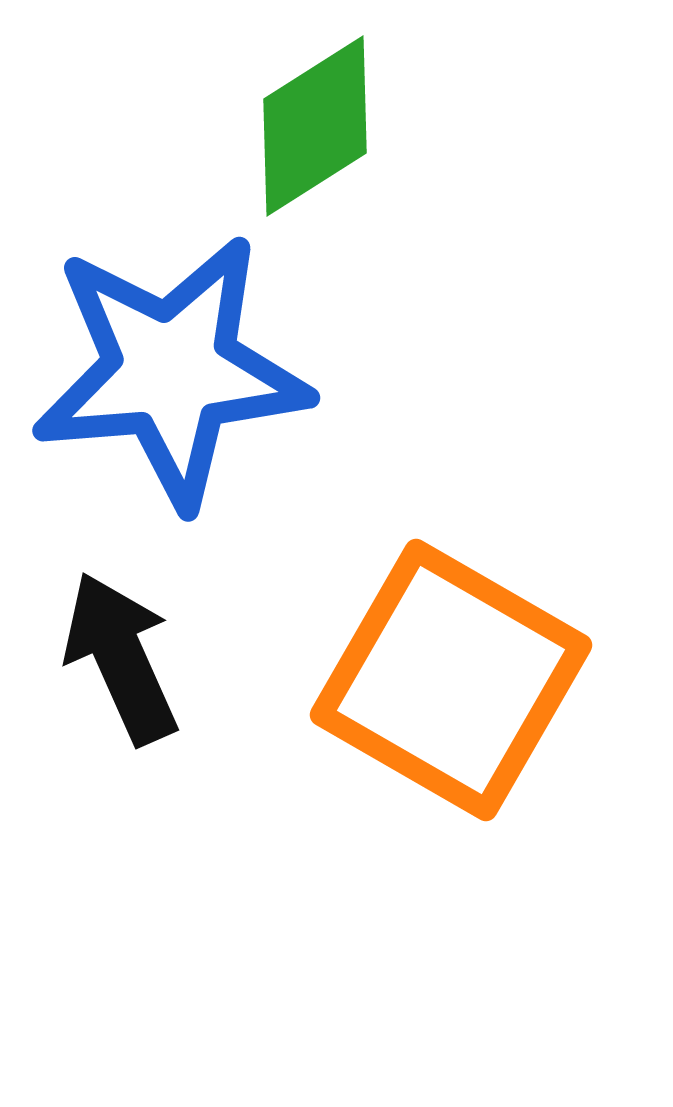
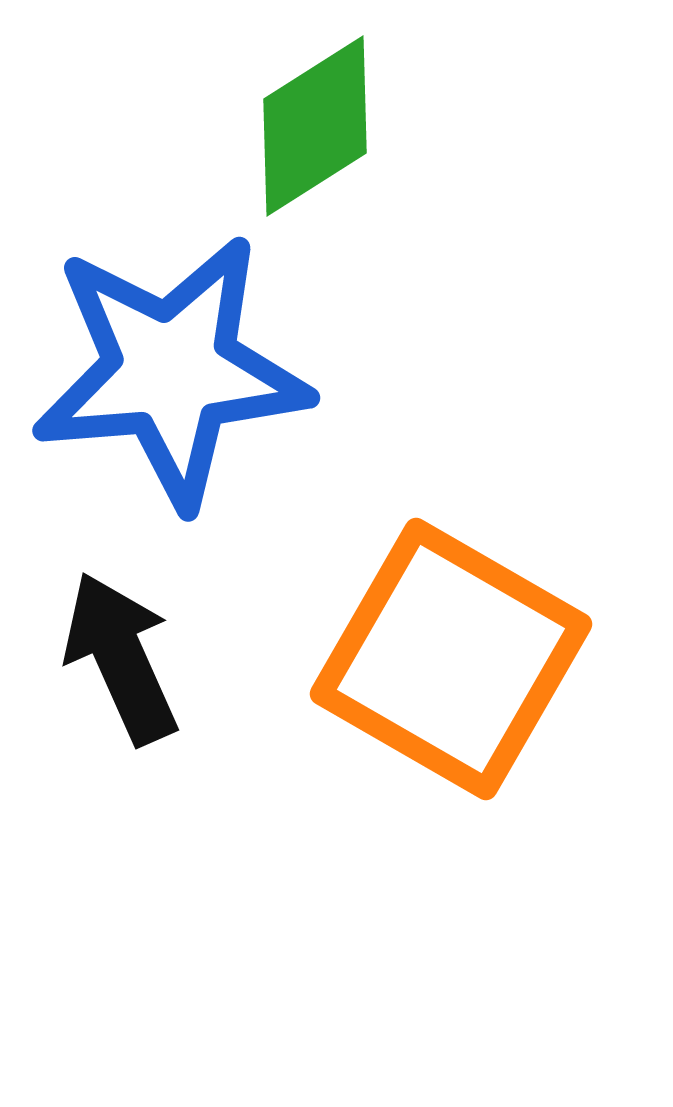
orange square: moved 21 px up
